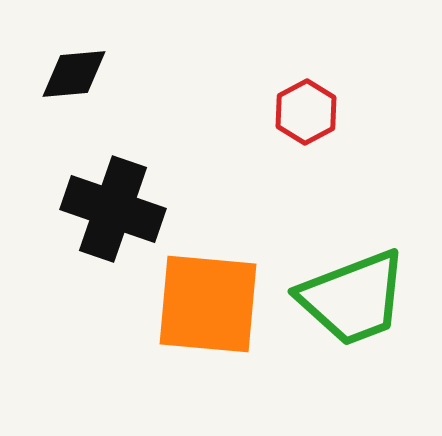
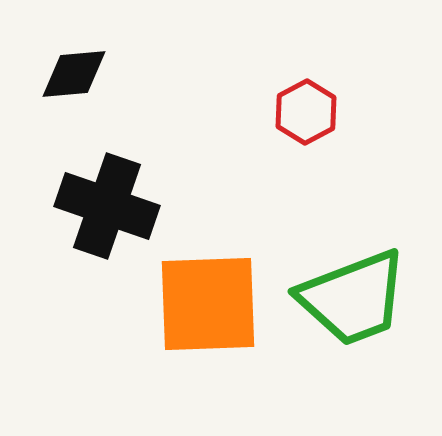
black cross: moved 6 px left, 3 px up
orange square: rotated 7 degrees counterclockwise
